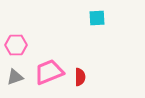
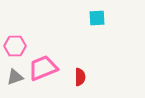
pink hexagon: moved 1 px left, 1 px down
pink trapezoid: moved 6 px left, 4 px up
